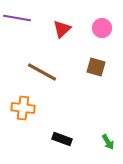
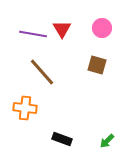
purple line: moved 16 px right, 16 px down
red triangle: rotated 18 degrees counterclockwise
brown square: moved 1 px right, 2 px up
brown line: rotated 20 degrees clockwise
orange cross: moved 2 px right
green arrow: moved 1 px left, 1 px up; rotated 77 degrees clockwise
